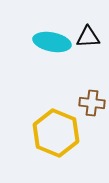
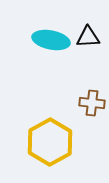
cyan ellipse: moved 1 px left, 2 px up
yellow hexagon: moved 6 px left, 9 px down; rotated 9 degrees clockwise
